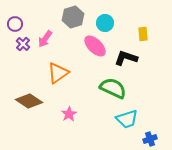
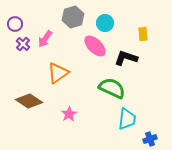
green semicircle: moved 1 px left
cyan trapezoid: rotated 65 degrees counterclockwise
